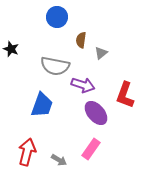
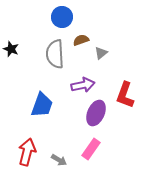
blue circle: moved 5 px right
brown semicircle: rotated 63 degrees clockwise
gray semicircle: moved 12 px up; rotated 76 degrees clockwise
purple arrow: rotated 30 degrees counterclockwise
purple ellipse: rotated 65 degrees clockwise
